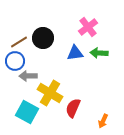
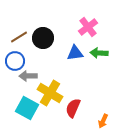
brown line: moved 5 px up
cyan square: moved 4 px up
